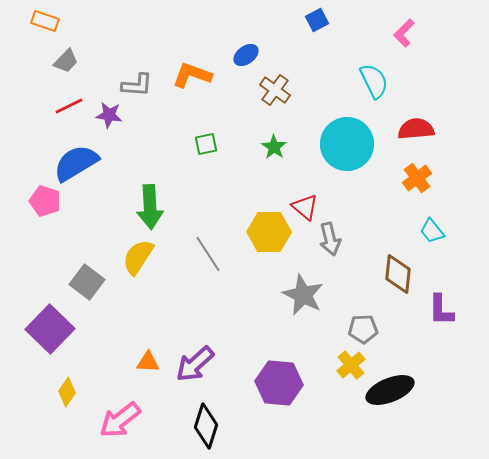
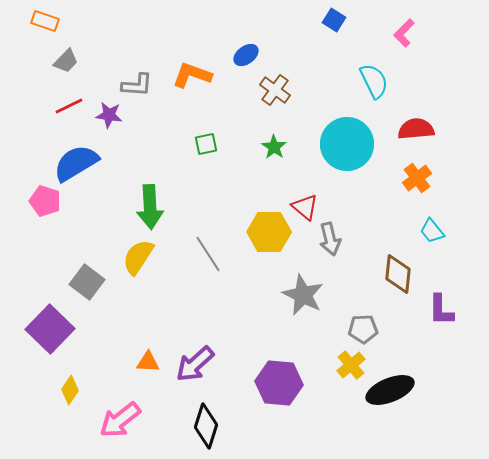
blue square: moved 17 px right; rotated 30 degrees counterclockwise
yellow diamond: moved 3 px right, 2 px up
